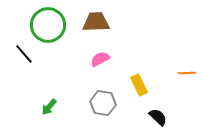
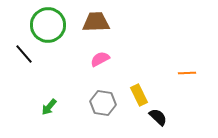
yellow rectangle: moved 10 px down
